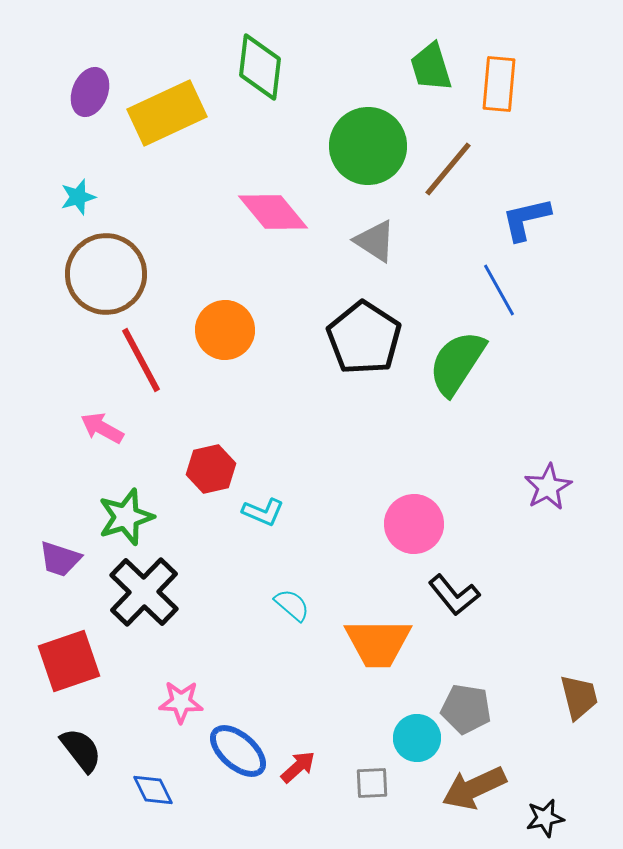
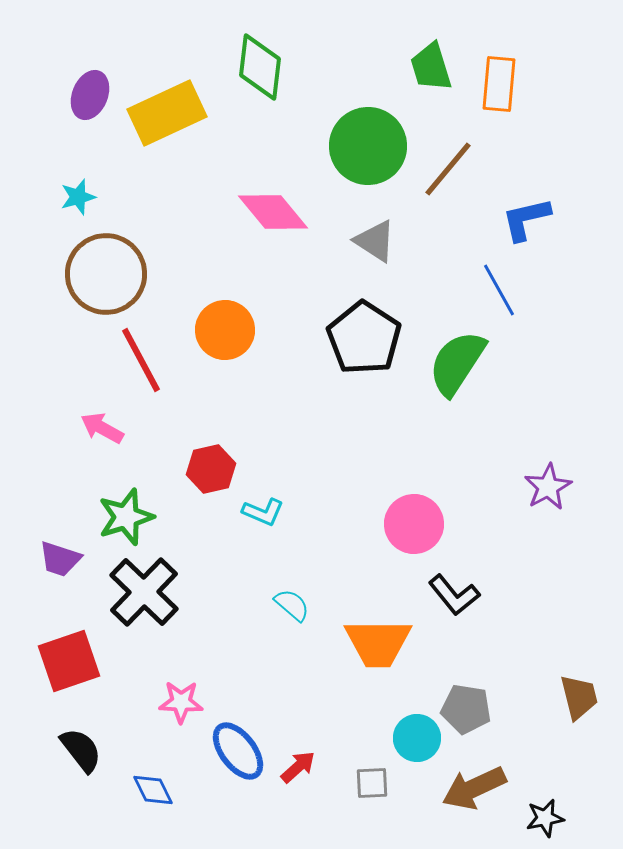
purple ellipse: moved 3 px down
blue ellipse: rotated 12 degrees clockwise
